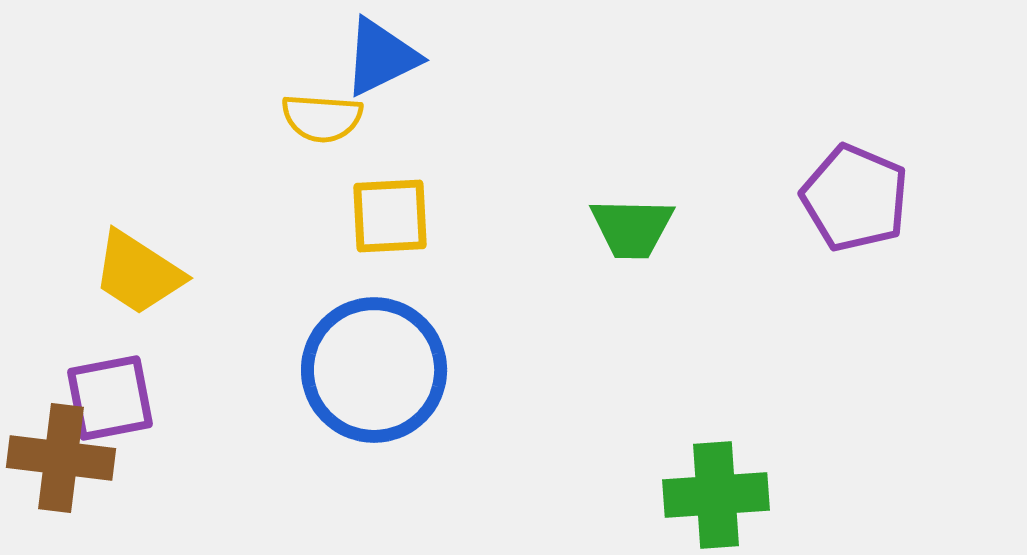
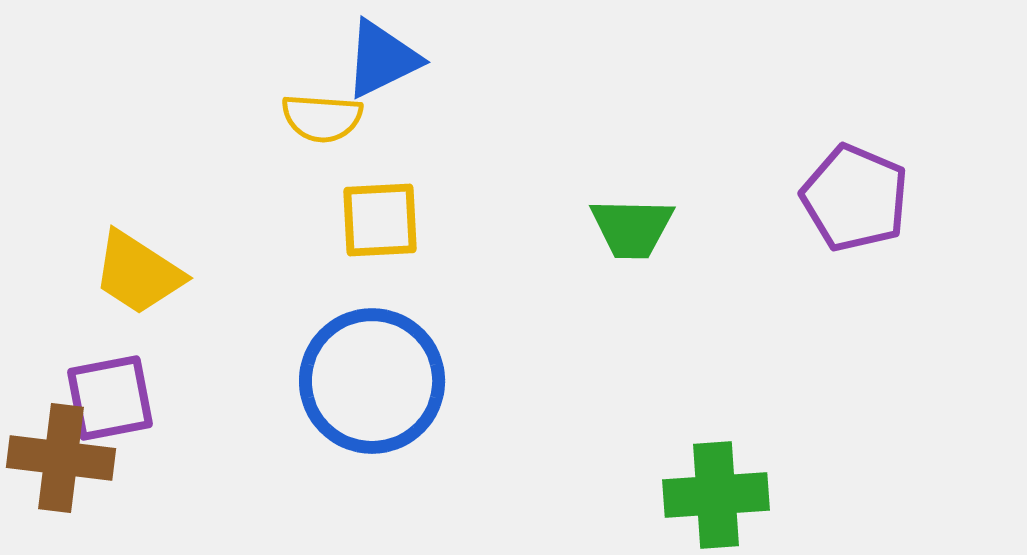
blue triangle: moved 1 px right, 2 px down
yellow square: moved 10 px left, 4 px down
blue circle: moved 2 px left, 11 px down
